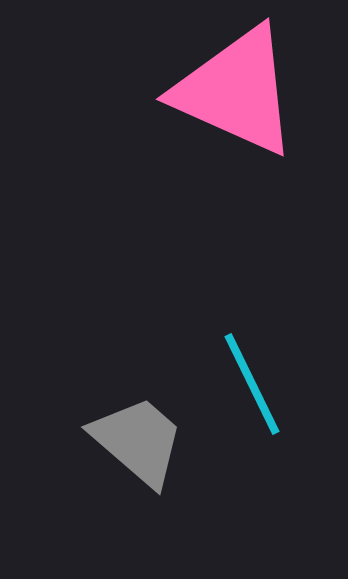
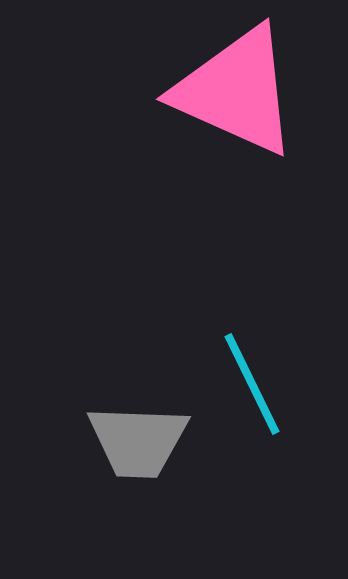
gray trapezoid: rotated 141 degrees clockwise
